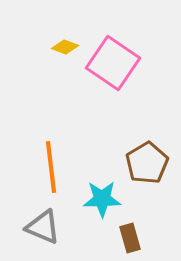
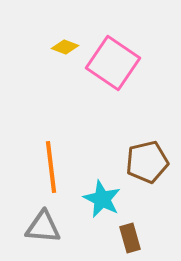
brown pentagon: moved 1 px up; rotated 18 degrees clockwise
cyan star: rotated 27 degrees clockwise
gray triangle: rotated 18 degrees counterclockwise
